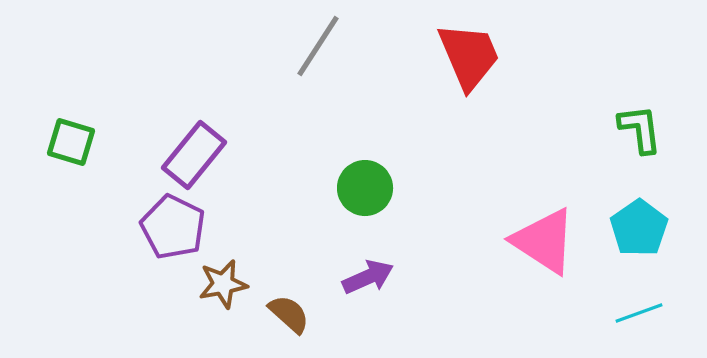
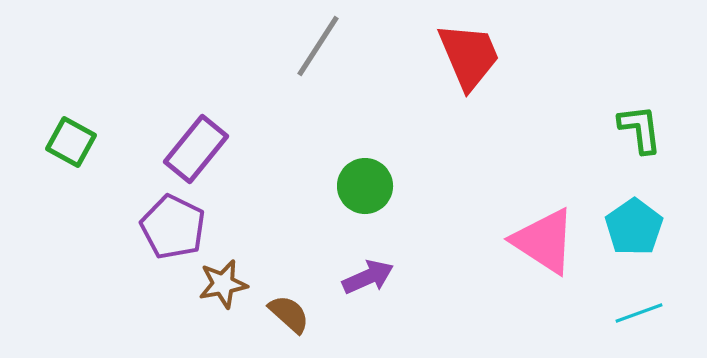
green square: rotated 12 degrees clockwise
purple rectangle: moved 2 px right, 6 px up
green circle: moved 2 px up
cyan pentagon: moved 5 px left, 1 px up
